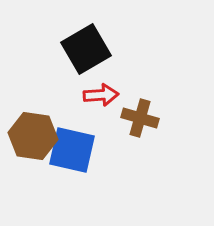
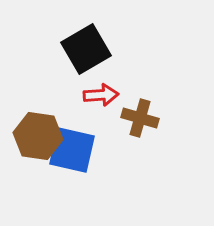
brown hexagon: moved 5 px right
